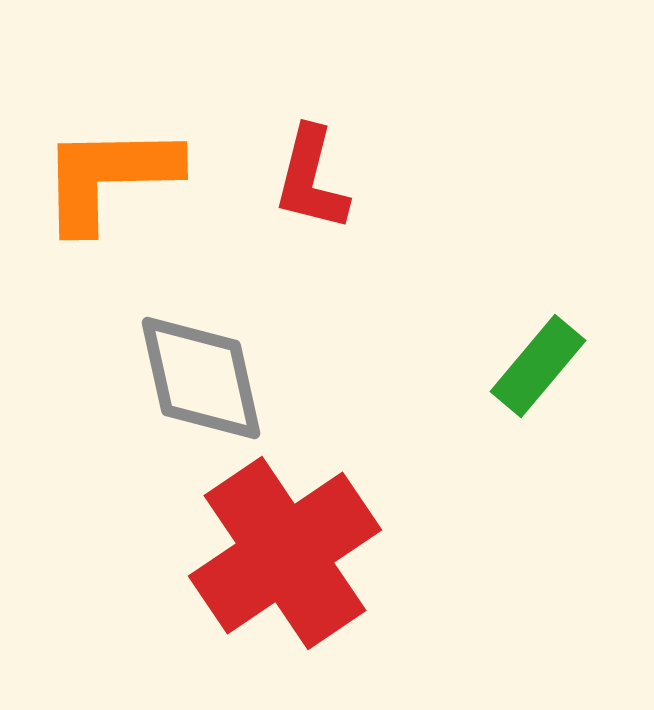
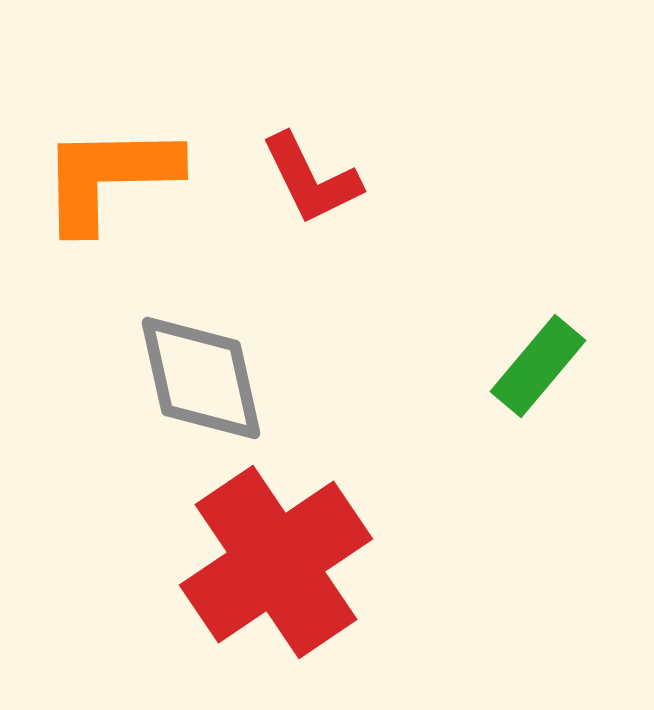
red L-shape: rotated 40 degrees counterclockwise
red cross: moved 9 px left, 9 px down
